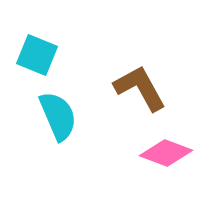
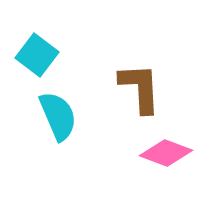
cyan square: rotated 15 degrees clockwise
brown L-shape: rotated 26 degrees clockwise
